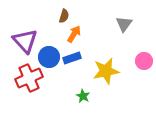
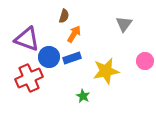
purple triangle: moved 2 px right, 2 px up; rotated 28 degrees counterclockwise
pink circle: moved 1 px right
